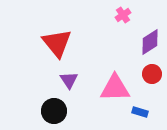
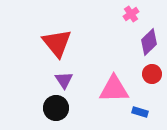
pink cross: moved 8 px right, 1 px up
purple diamond: moved 1 px left; rotated 12 degrees counterclockwise
purple triangle: moved 5 px left
pink triangle: moved 1 px left, 1 px down
black circle: moved 2 px right, 3 px up
